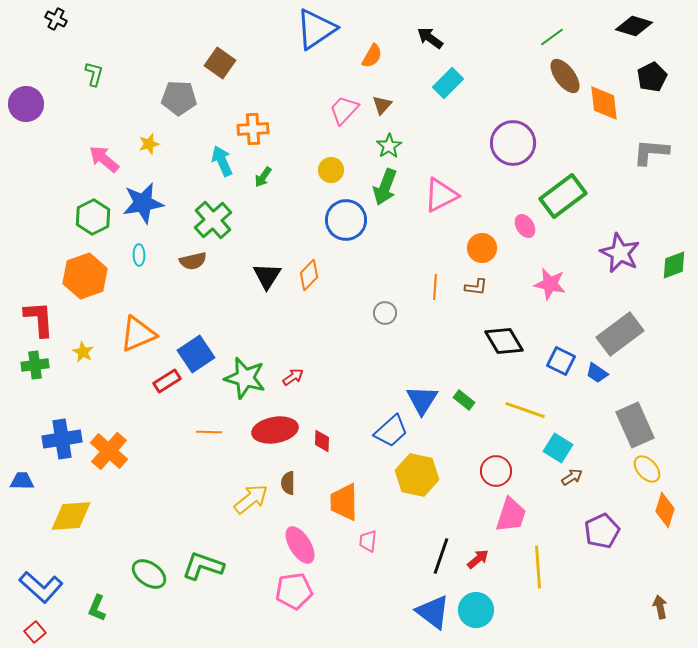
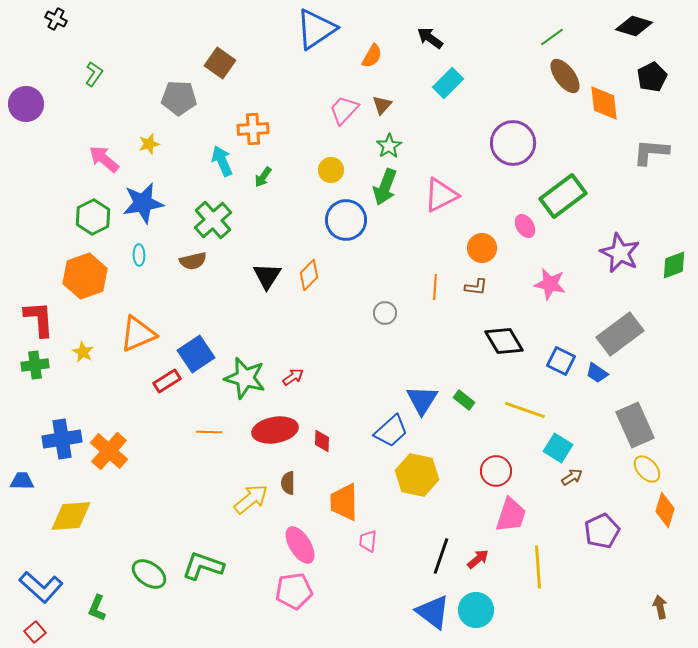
green L-shape at (94, 74): rotated 20 degrees clockwise
